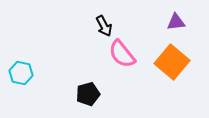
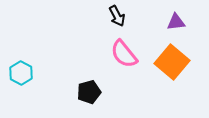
black arrow: moved 13 px right, 10 px up
pink semicircle: moved 2 px right
cyan hexagon: rotated 15 degrees clockwise
black pentagon: moved 1 px right, 2 px up
